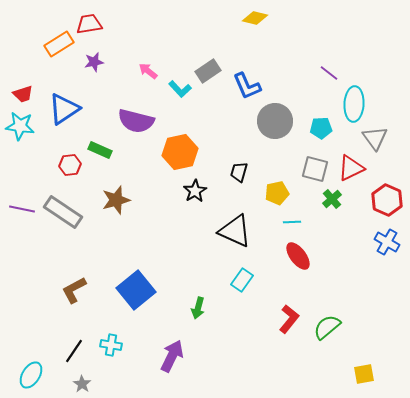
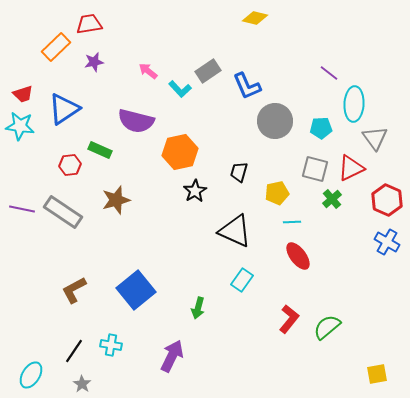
orange rectangle at (59, 44): moved 3 px left, 3 px down; rotated 12 degrees counterclockwise
yellow square at (364, 374): moved 13 px right
